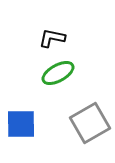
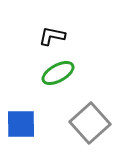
black L-shape: moved 2 px up
gray square: rotated 12 degrees counterclockwise
